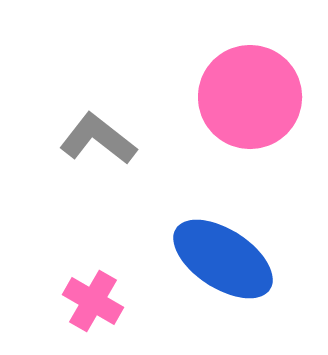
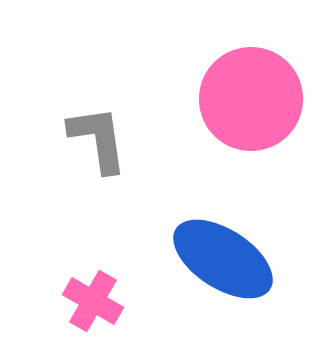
pink circle: moved 1 px right, 2 px down
gray L-shape: rotated 44 degrees clockwise
